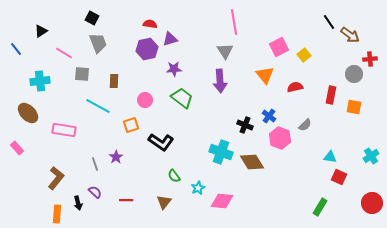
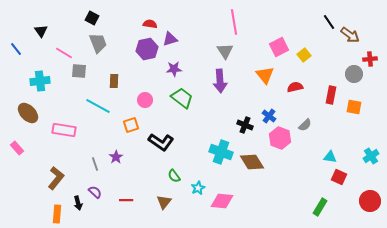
black triangle at (41, 31): rotated 32 degrees counterclockwise
gray square at (82, 74): moved 3 px left, 3 px up
red circle at (372, 203): moved 2 px left, 2 px up
